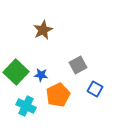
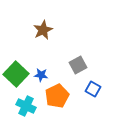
green square: moved 2 px down
blue square: moved 2 px left
orange pentagon: moved 1 px left, 1 px down
